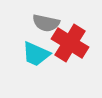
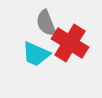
gray semicircle: rotated 56 degrees clockwise
